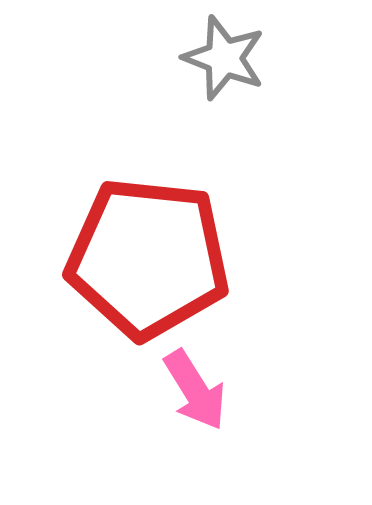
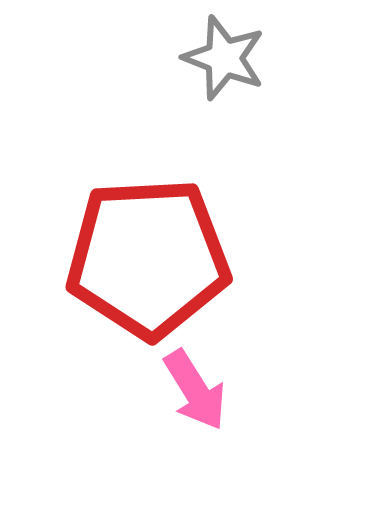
red pentagon: rotated 9 degrees counterclockwise
